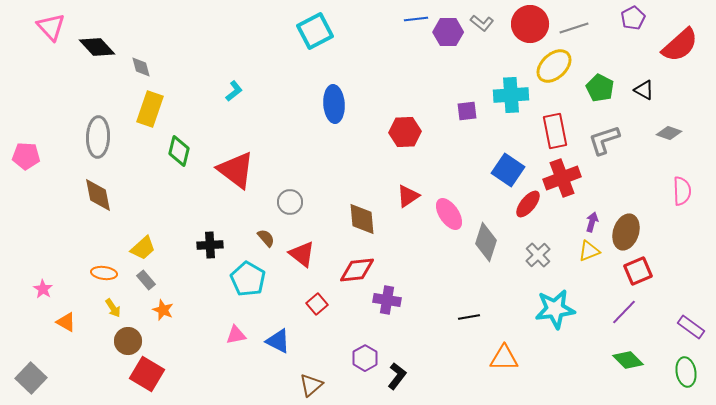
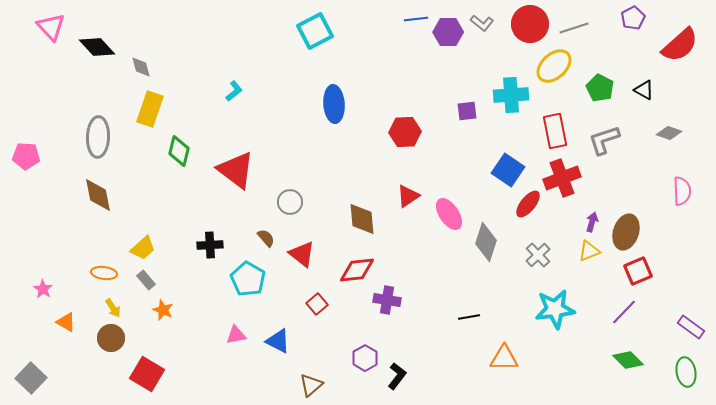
brown circle at (128, 341): moved 17 px left, 3 px up
